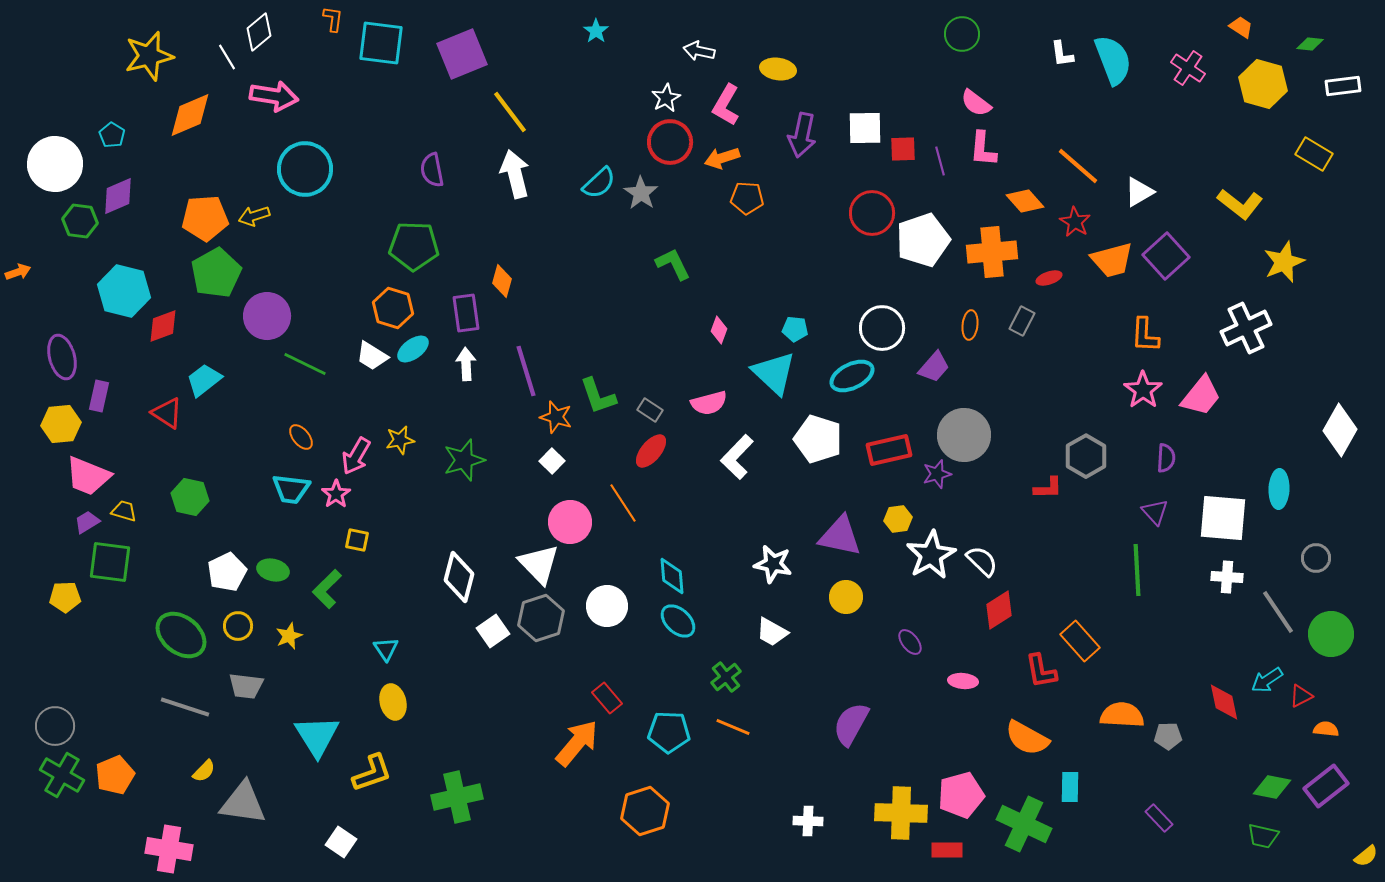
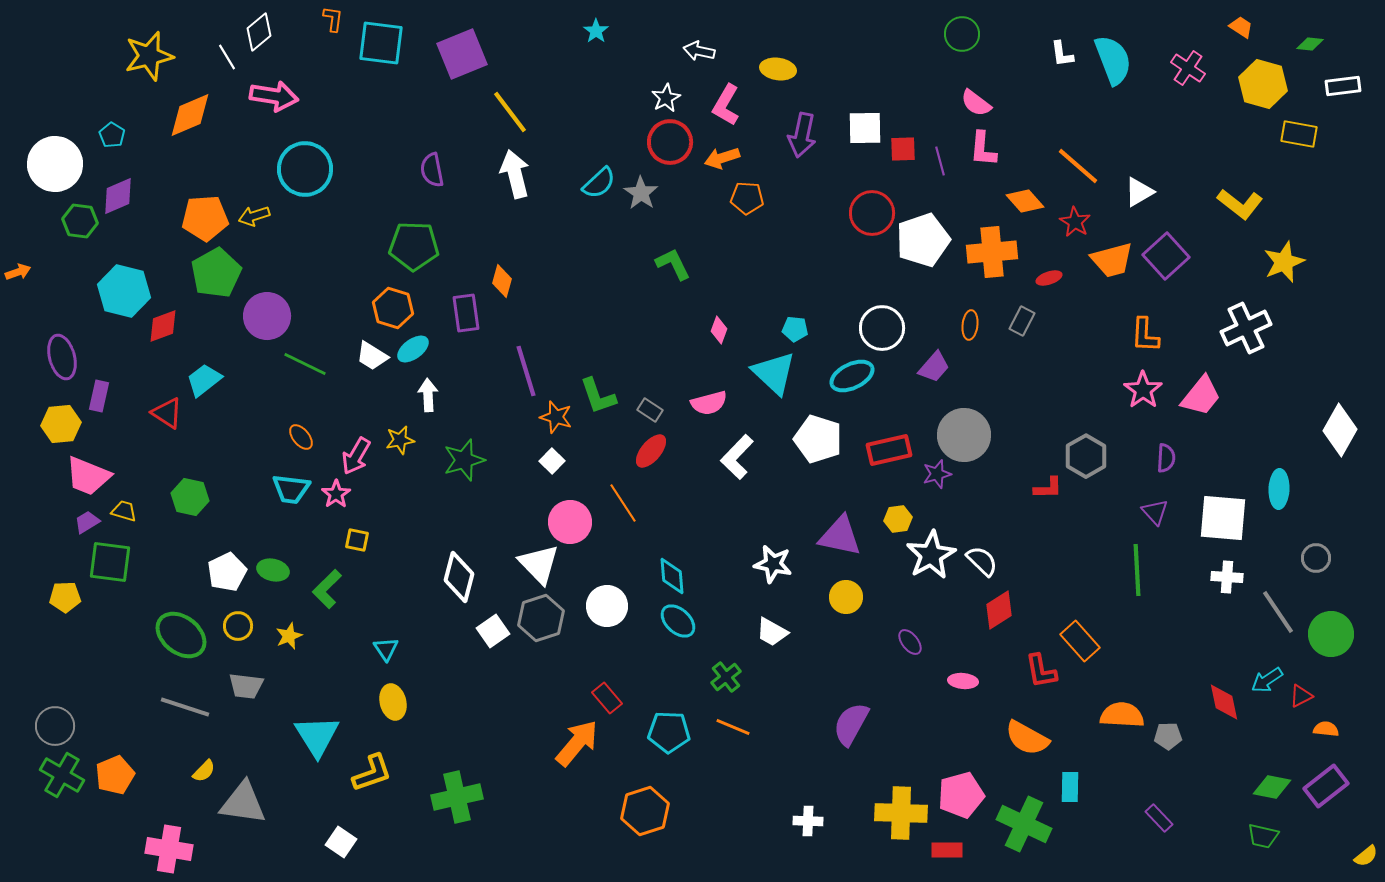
yellow rectangle at (1314, 154): moved 15 px left, 20 px up; rotated 21 degrees counterclockwise
white arrow at (466, 364): moved 38 px left, 31 px down
